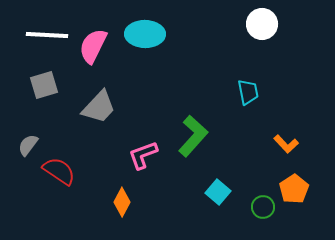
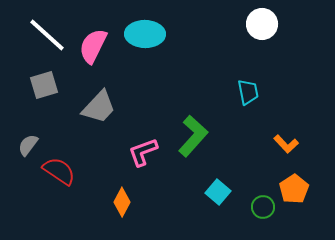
white line: rotated 39 degrees clockwise
pink L-shape: moved 3 px up
